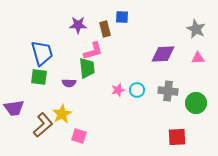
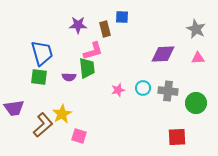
purple semicircle: moved 6 px up
cyan circle: moved 6 px right, 2 px up
